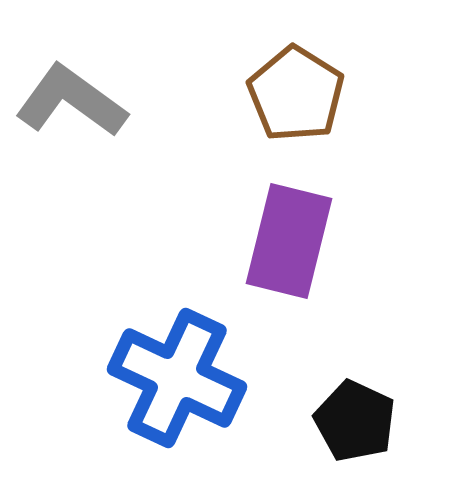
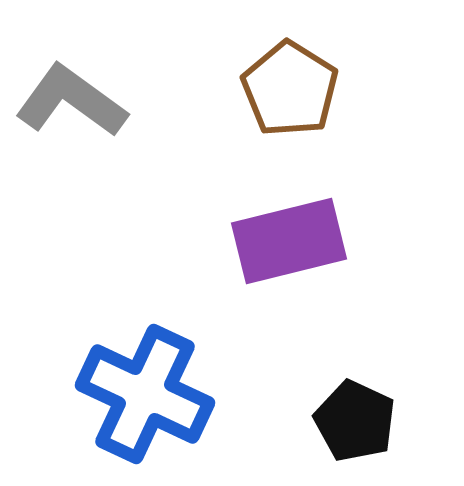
brown pentagon: moved 6 px left, 5 px up
purple rectangle: rotated 62 degrees clockwise
blue cross: moved 32 px left, 16 px down
